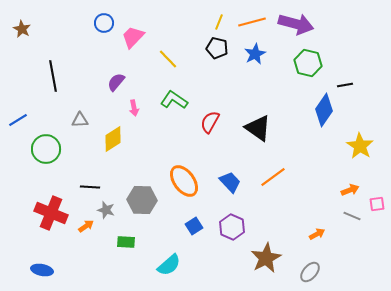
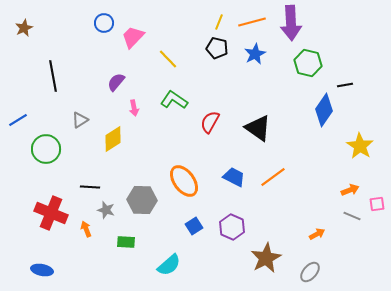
purple arrow at (296, 24): moved 5 px left, 1 px up; rotated 72 degrees clockwise
brown star at (22, 29): moved 2 px right, 1 px up; rotated 18 degrees clockwise
gray triangle at (80, 120): rotated 30 degrees counterclockwise
blue trapezoid at (230, 182): moved 4 px right, 5 px up; rotated 20 degrees counterclockwise
orange arrow at (86, 226): moved 3 px down; rotated 77 degrees counterclockwise
